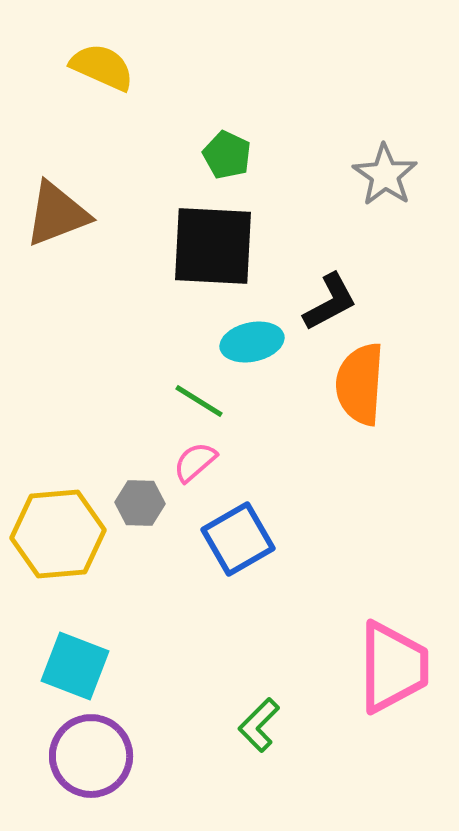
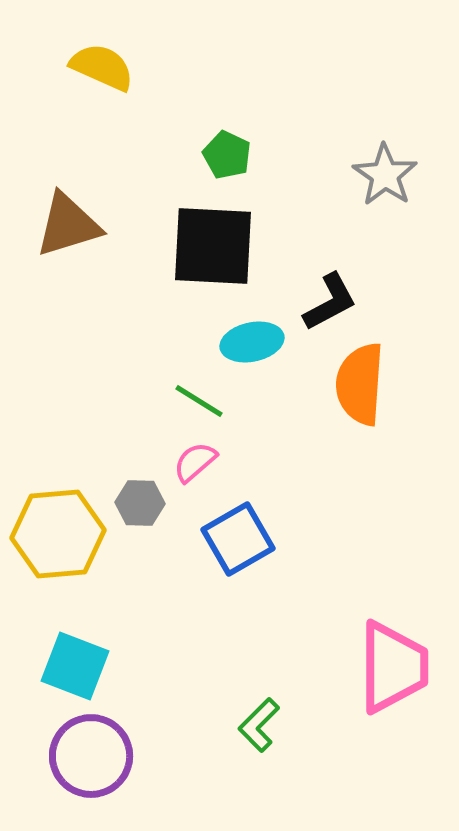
brown triangle: moved 11 px right, 11 px down; rotated 4 degrees clockwise
